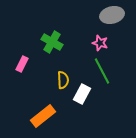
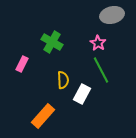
pink star: moved 2 px left; rotated 14 degrees clockwise
green line: moved 1 px left, 1 px up
orange rectangle: rotated 10 degrees counterclockwise
